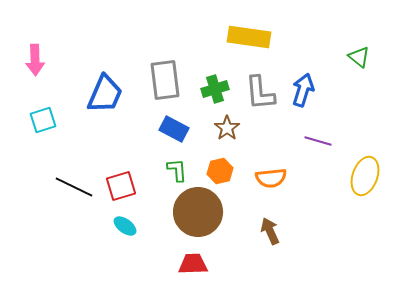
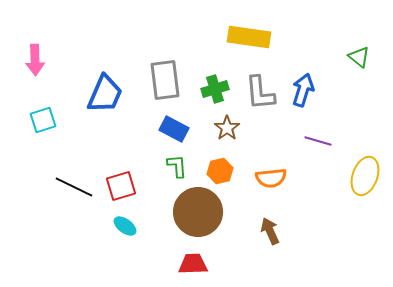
green L-shape: moved 4 px up
